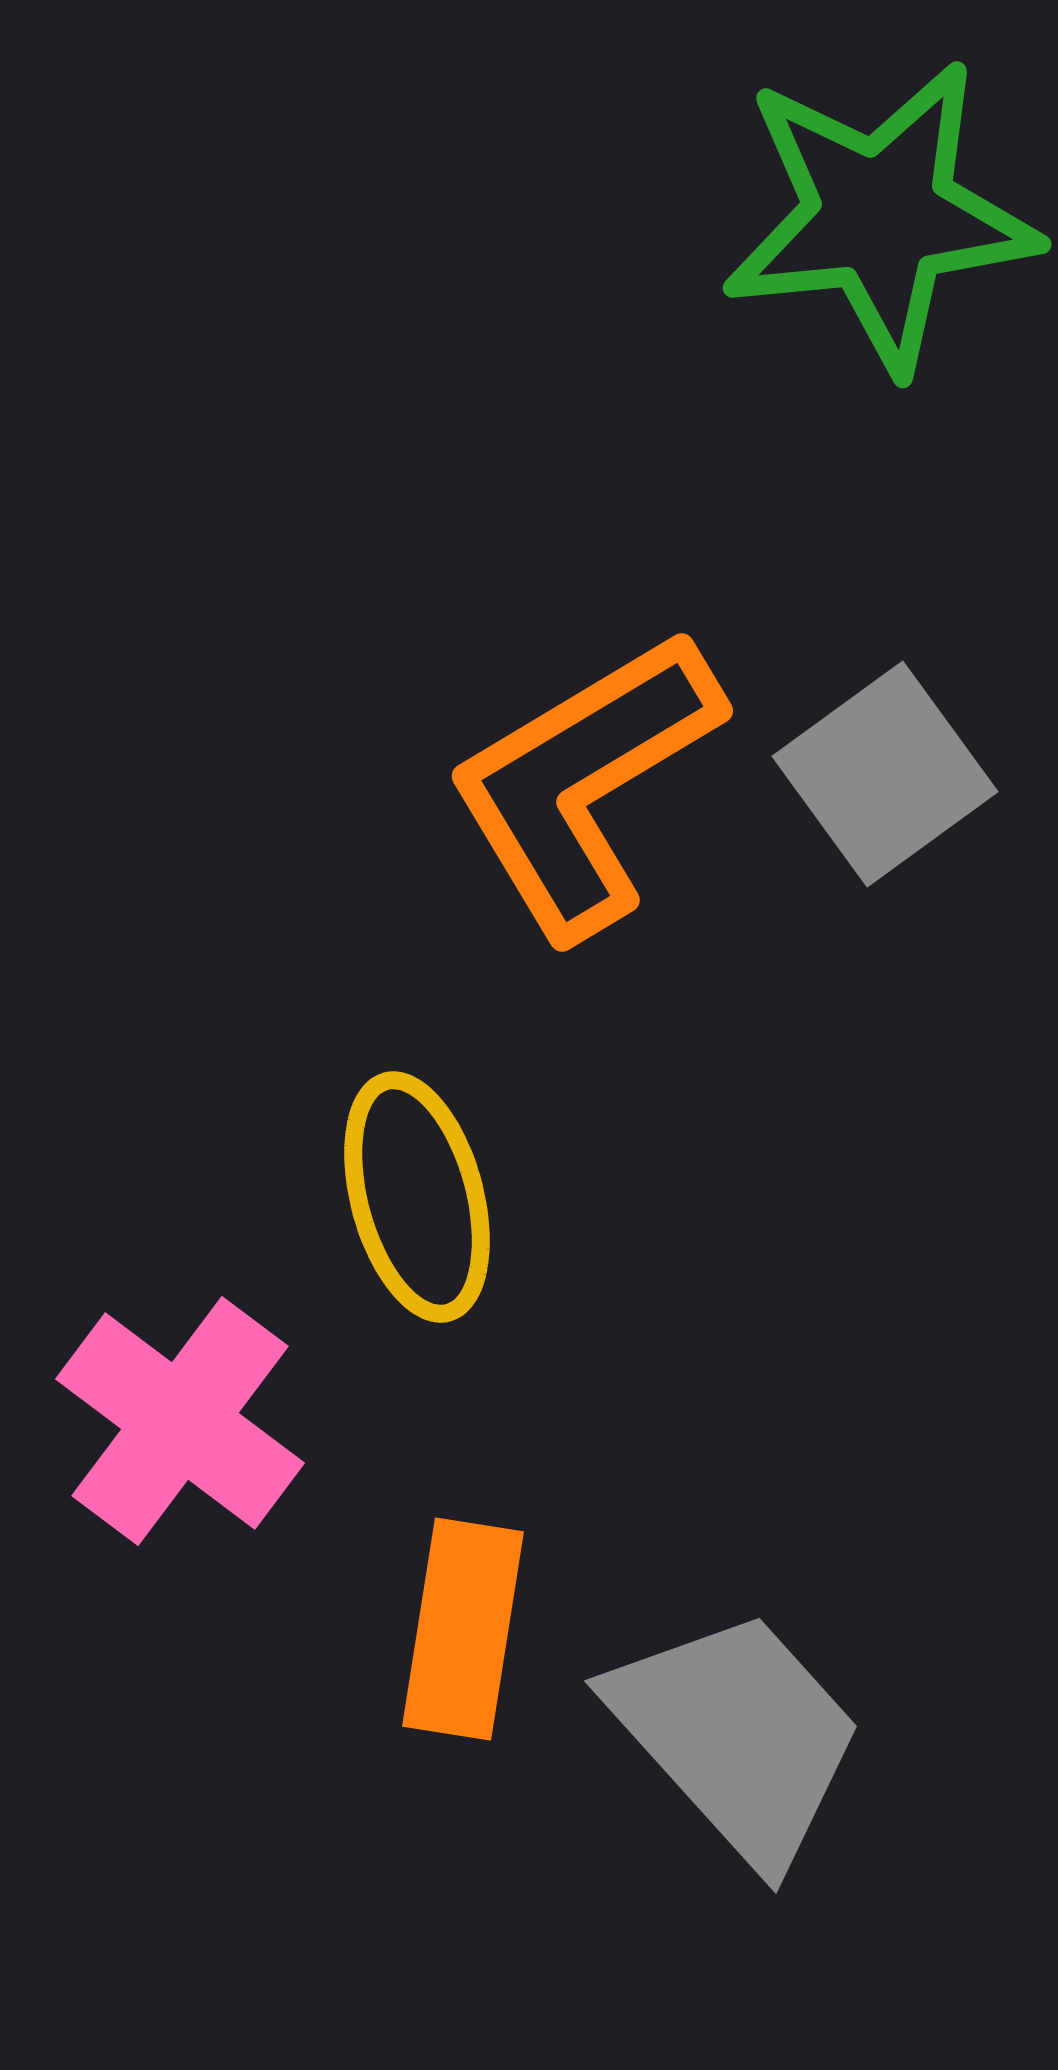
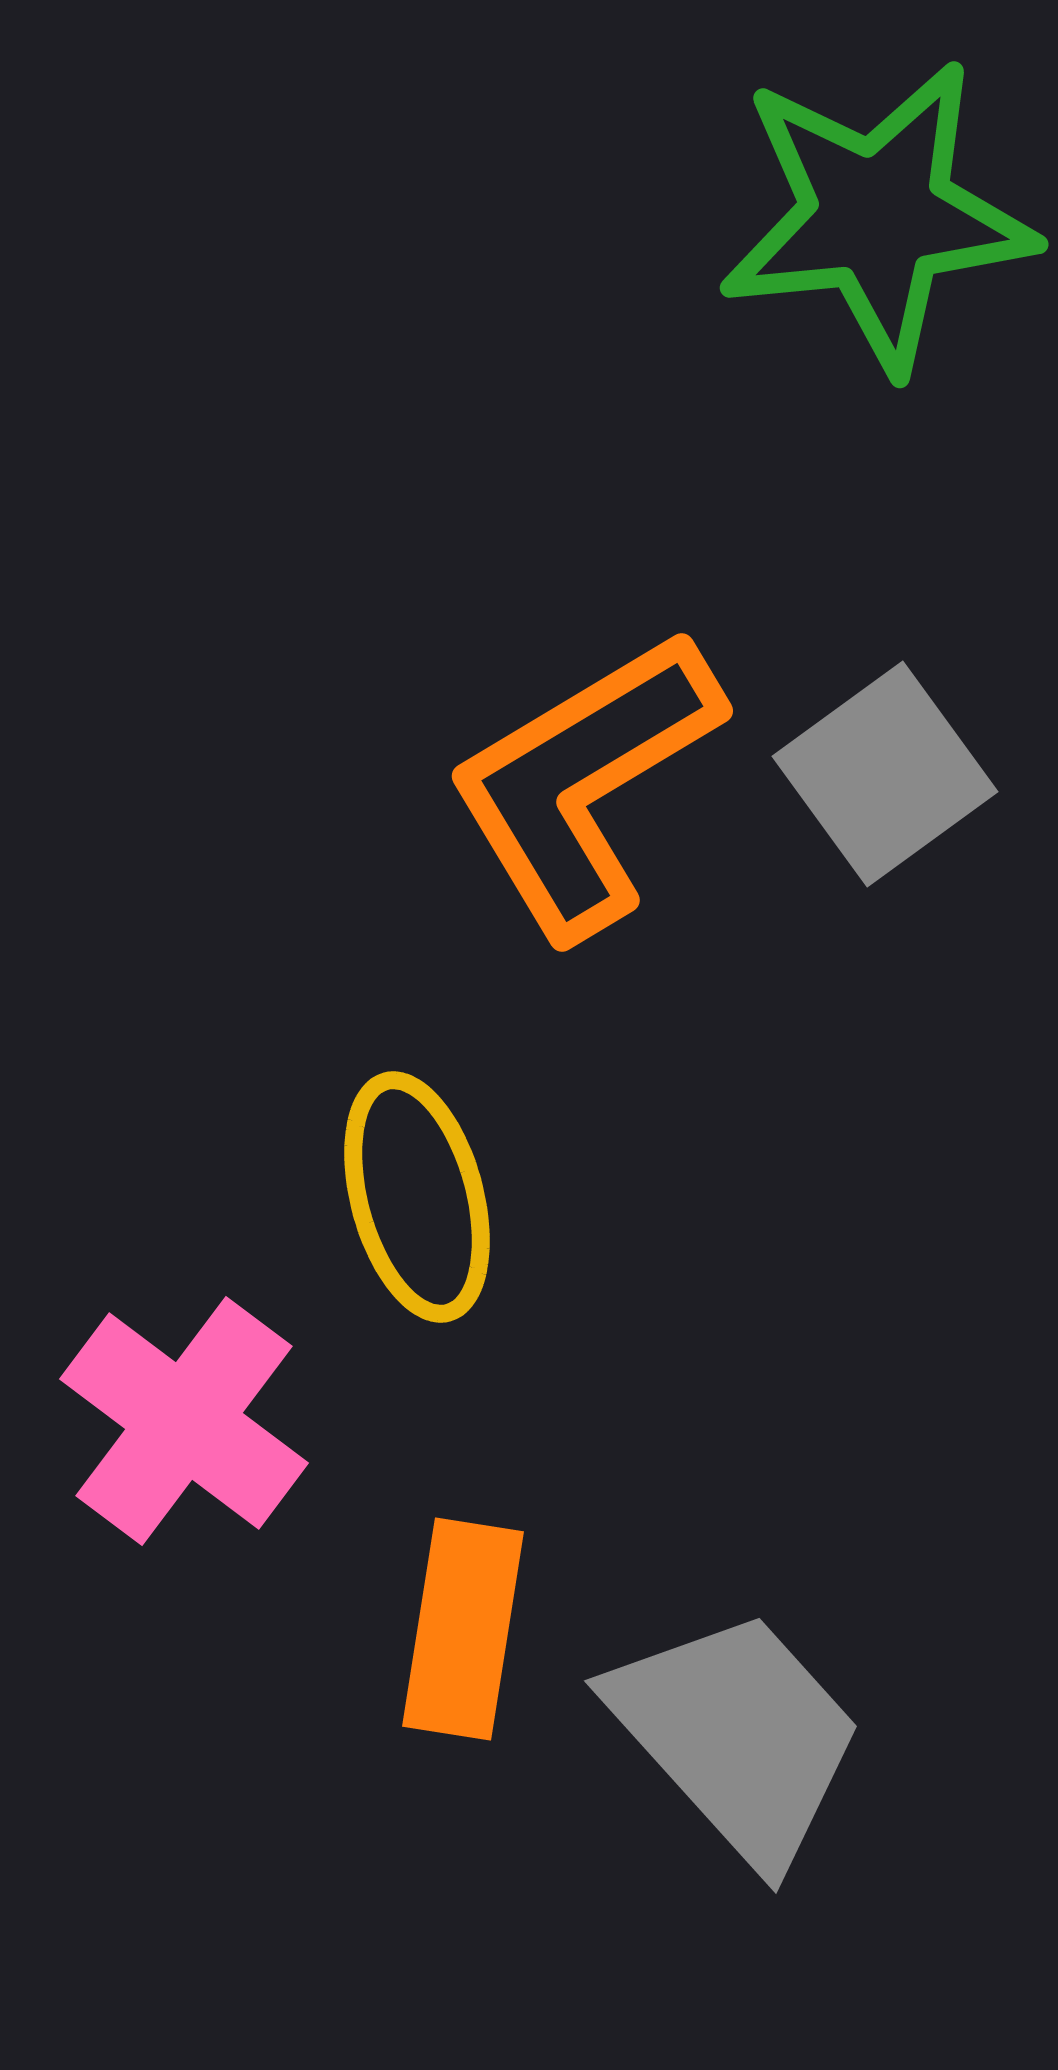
green star: moved 3 px left
pink cross: moved 4 px right
